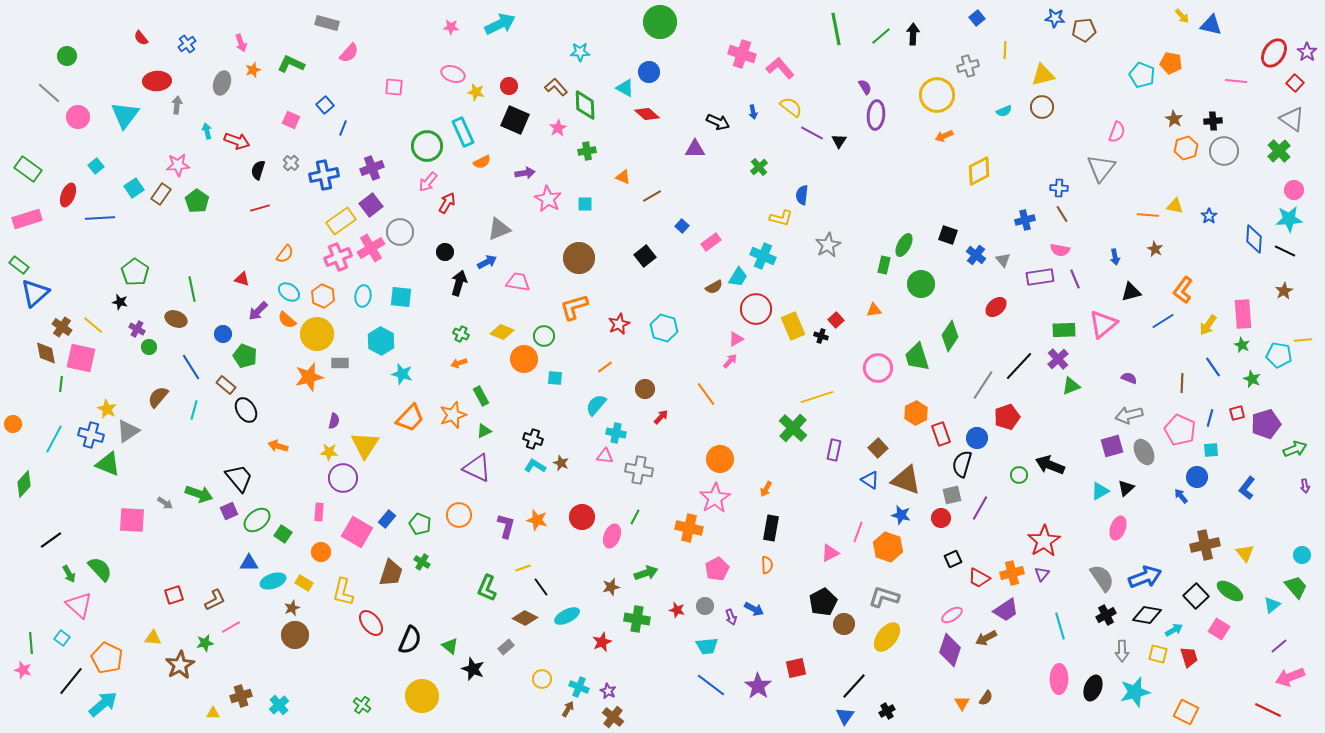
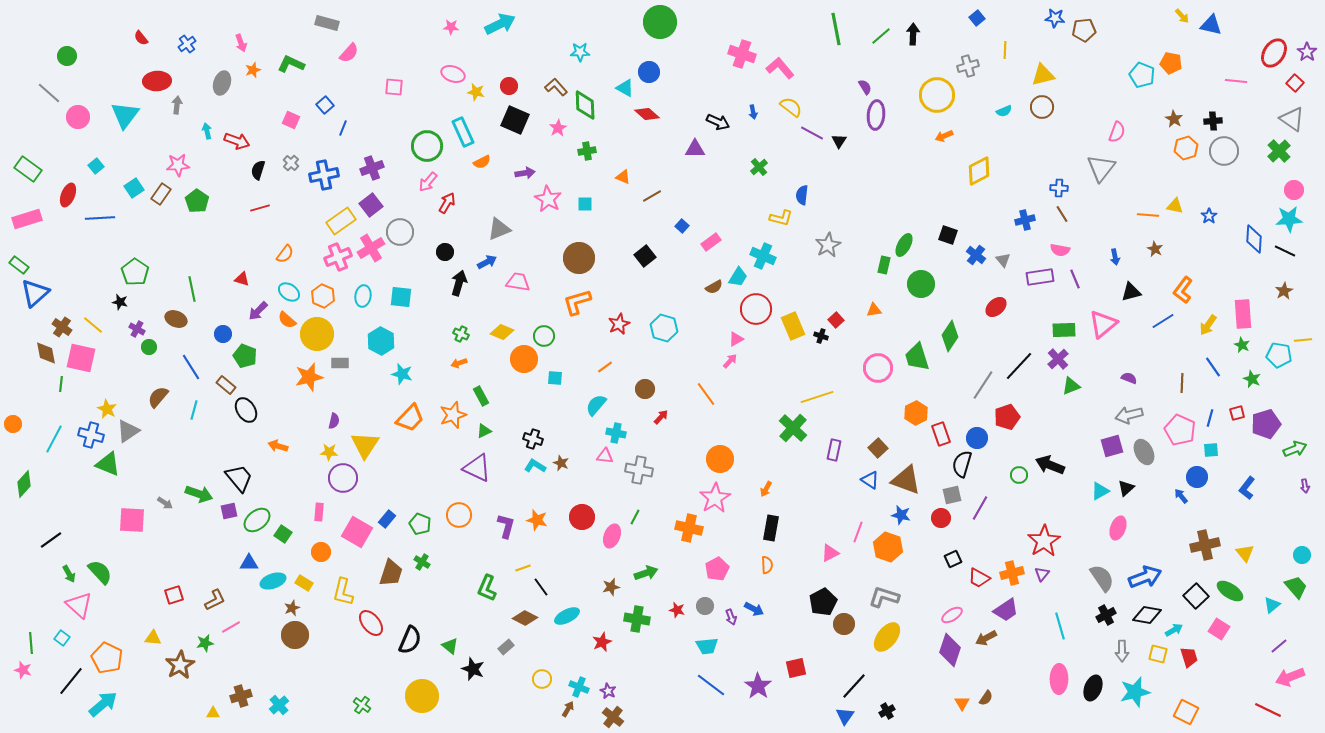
orange L-shape at (574, 307): moved 3 px right, 5 px up
purple square at (229, 511): rotated 12 degrees clockwise
green semicircle at (100, 569): moved 3 px down
